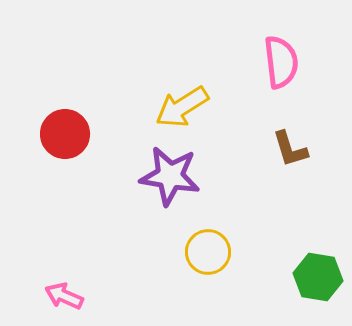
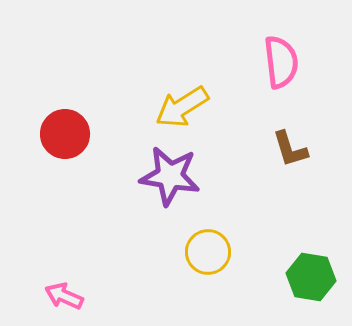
green hexagon: moved 7 px left
